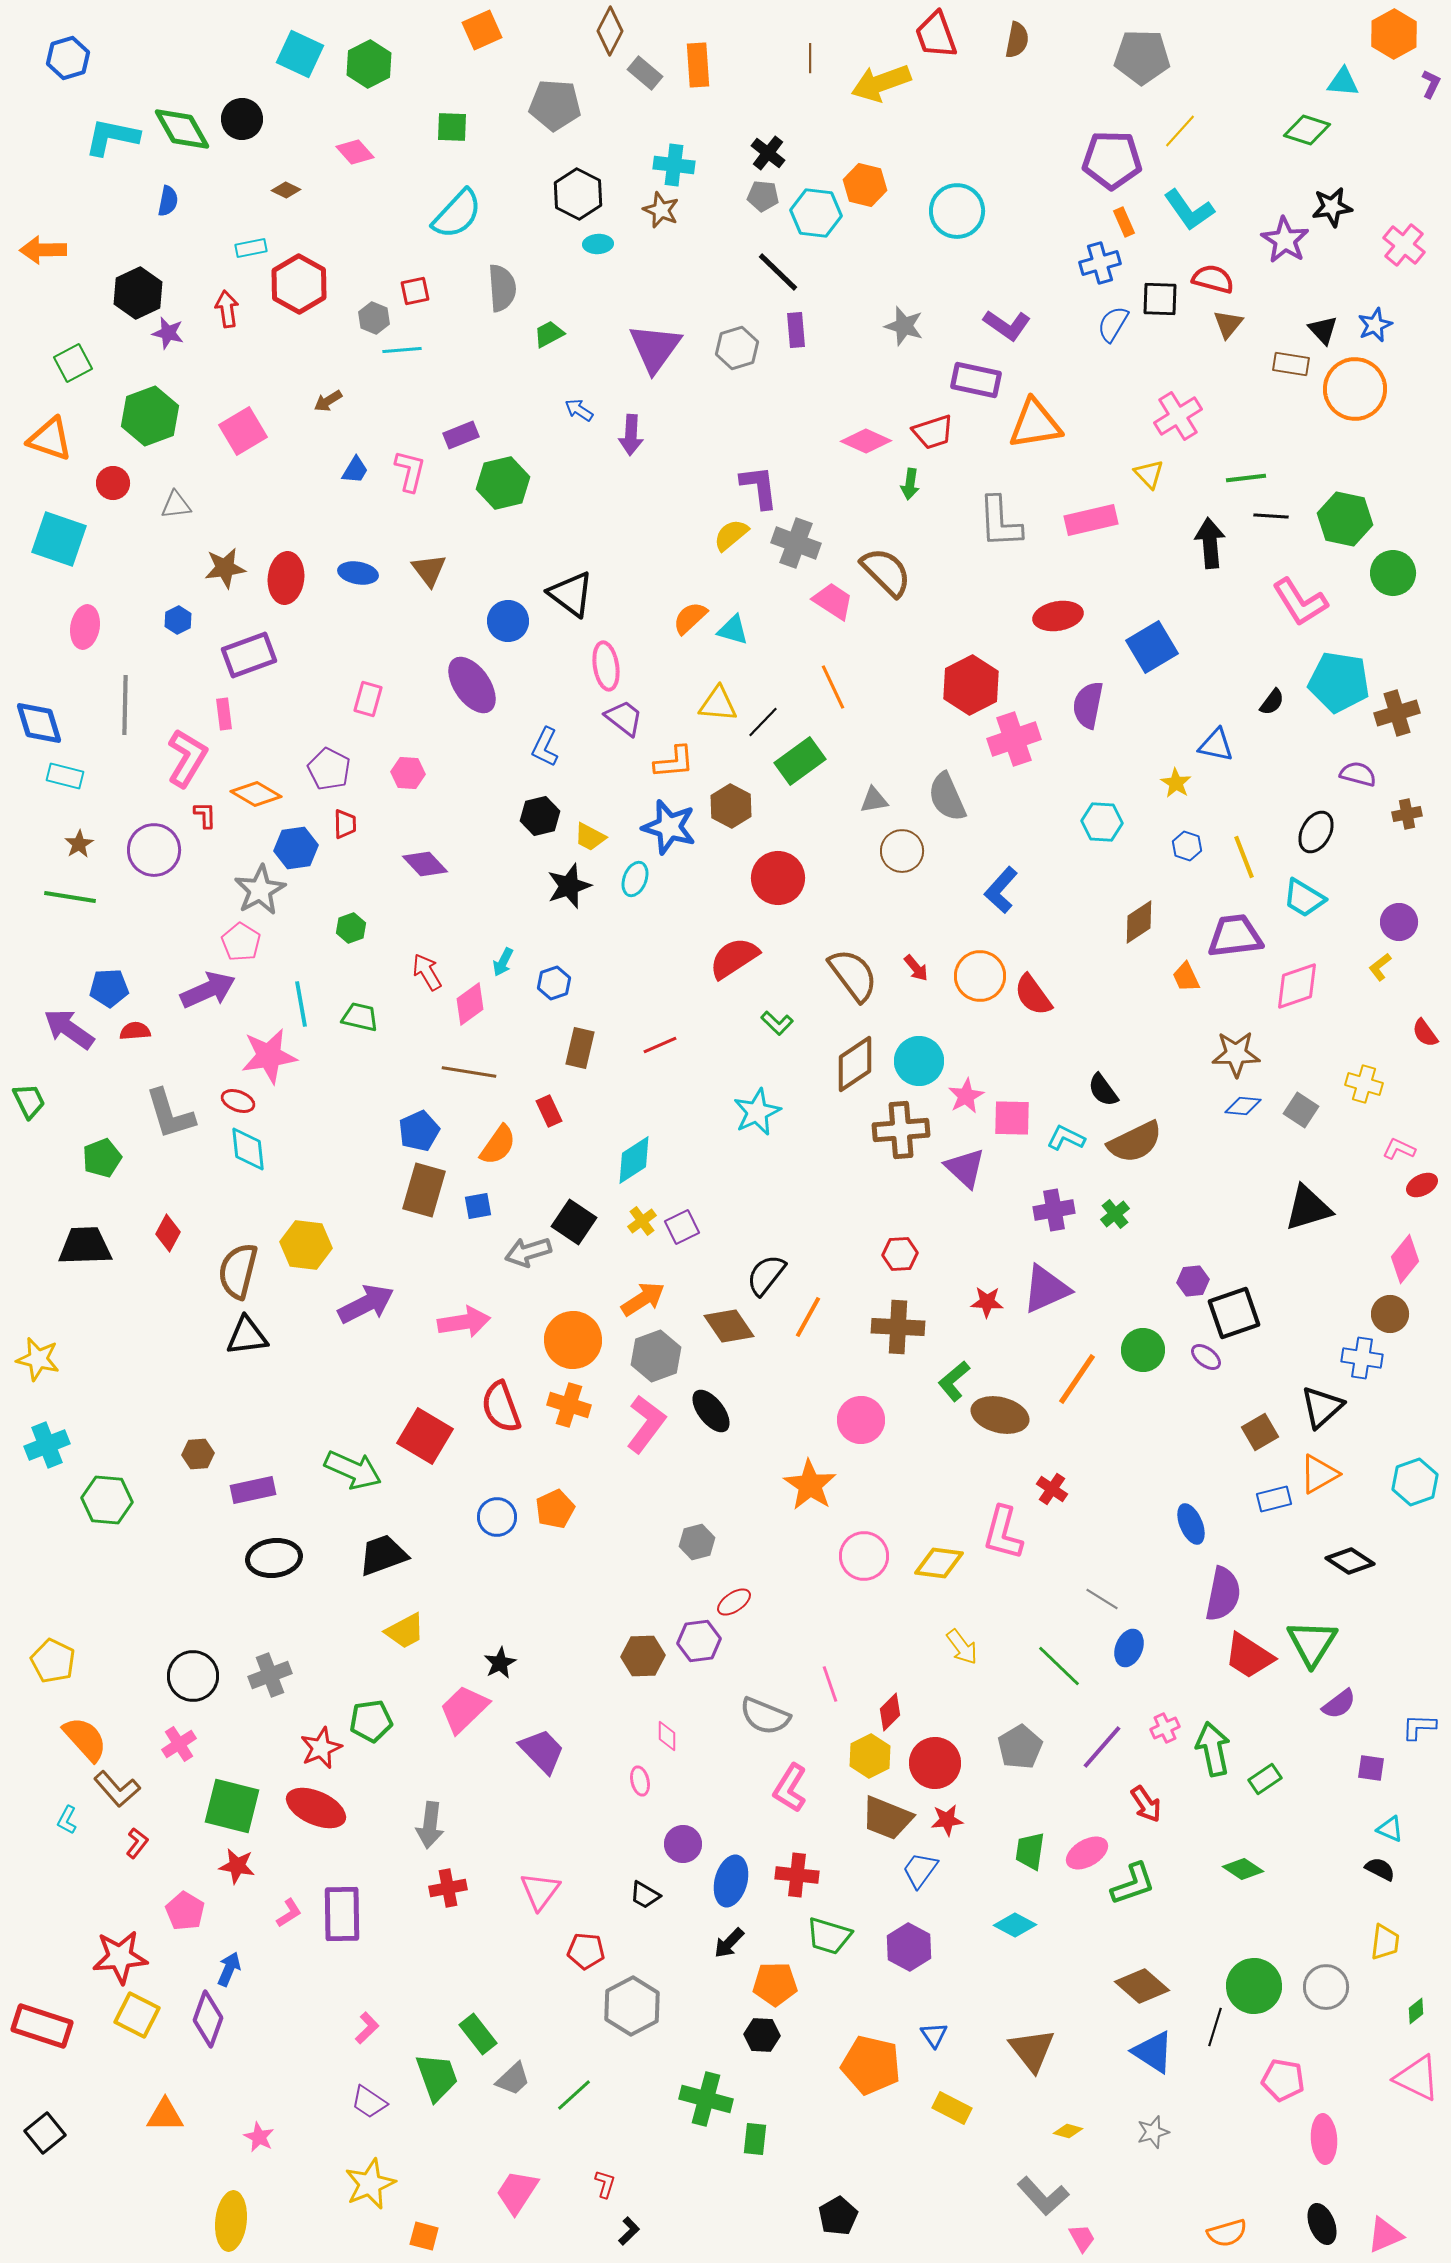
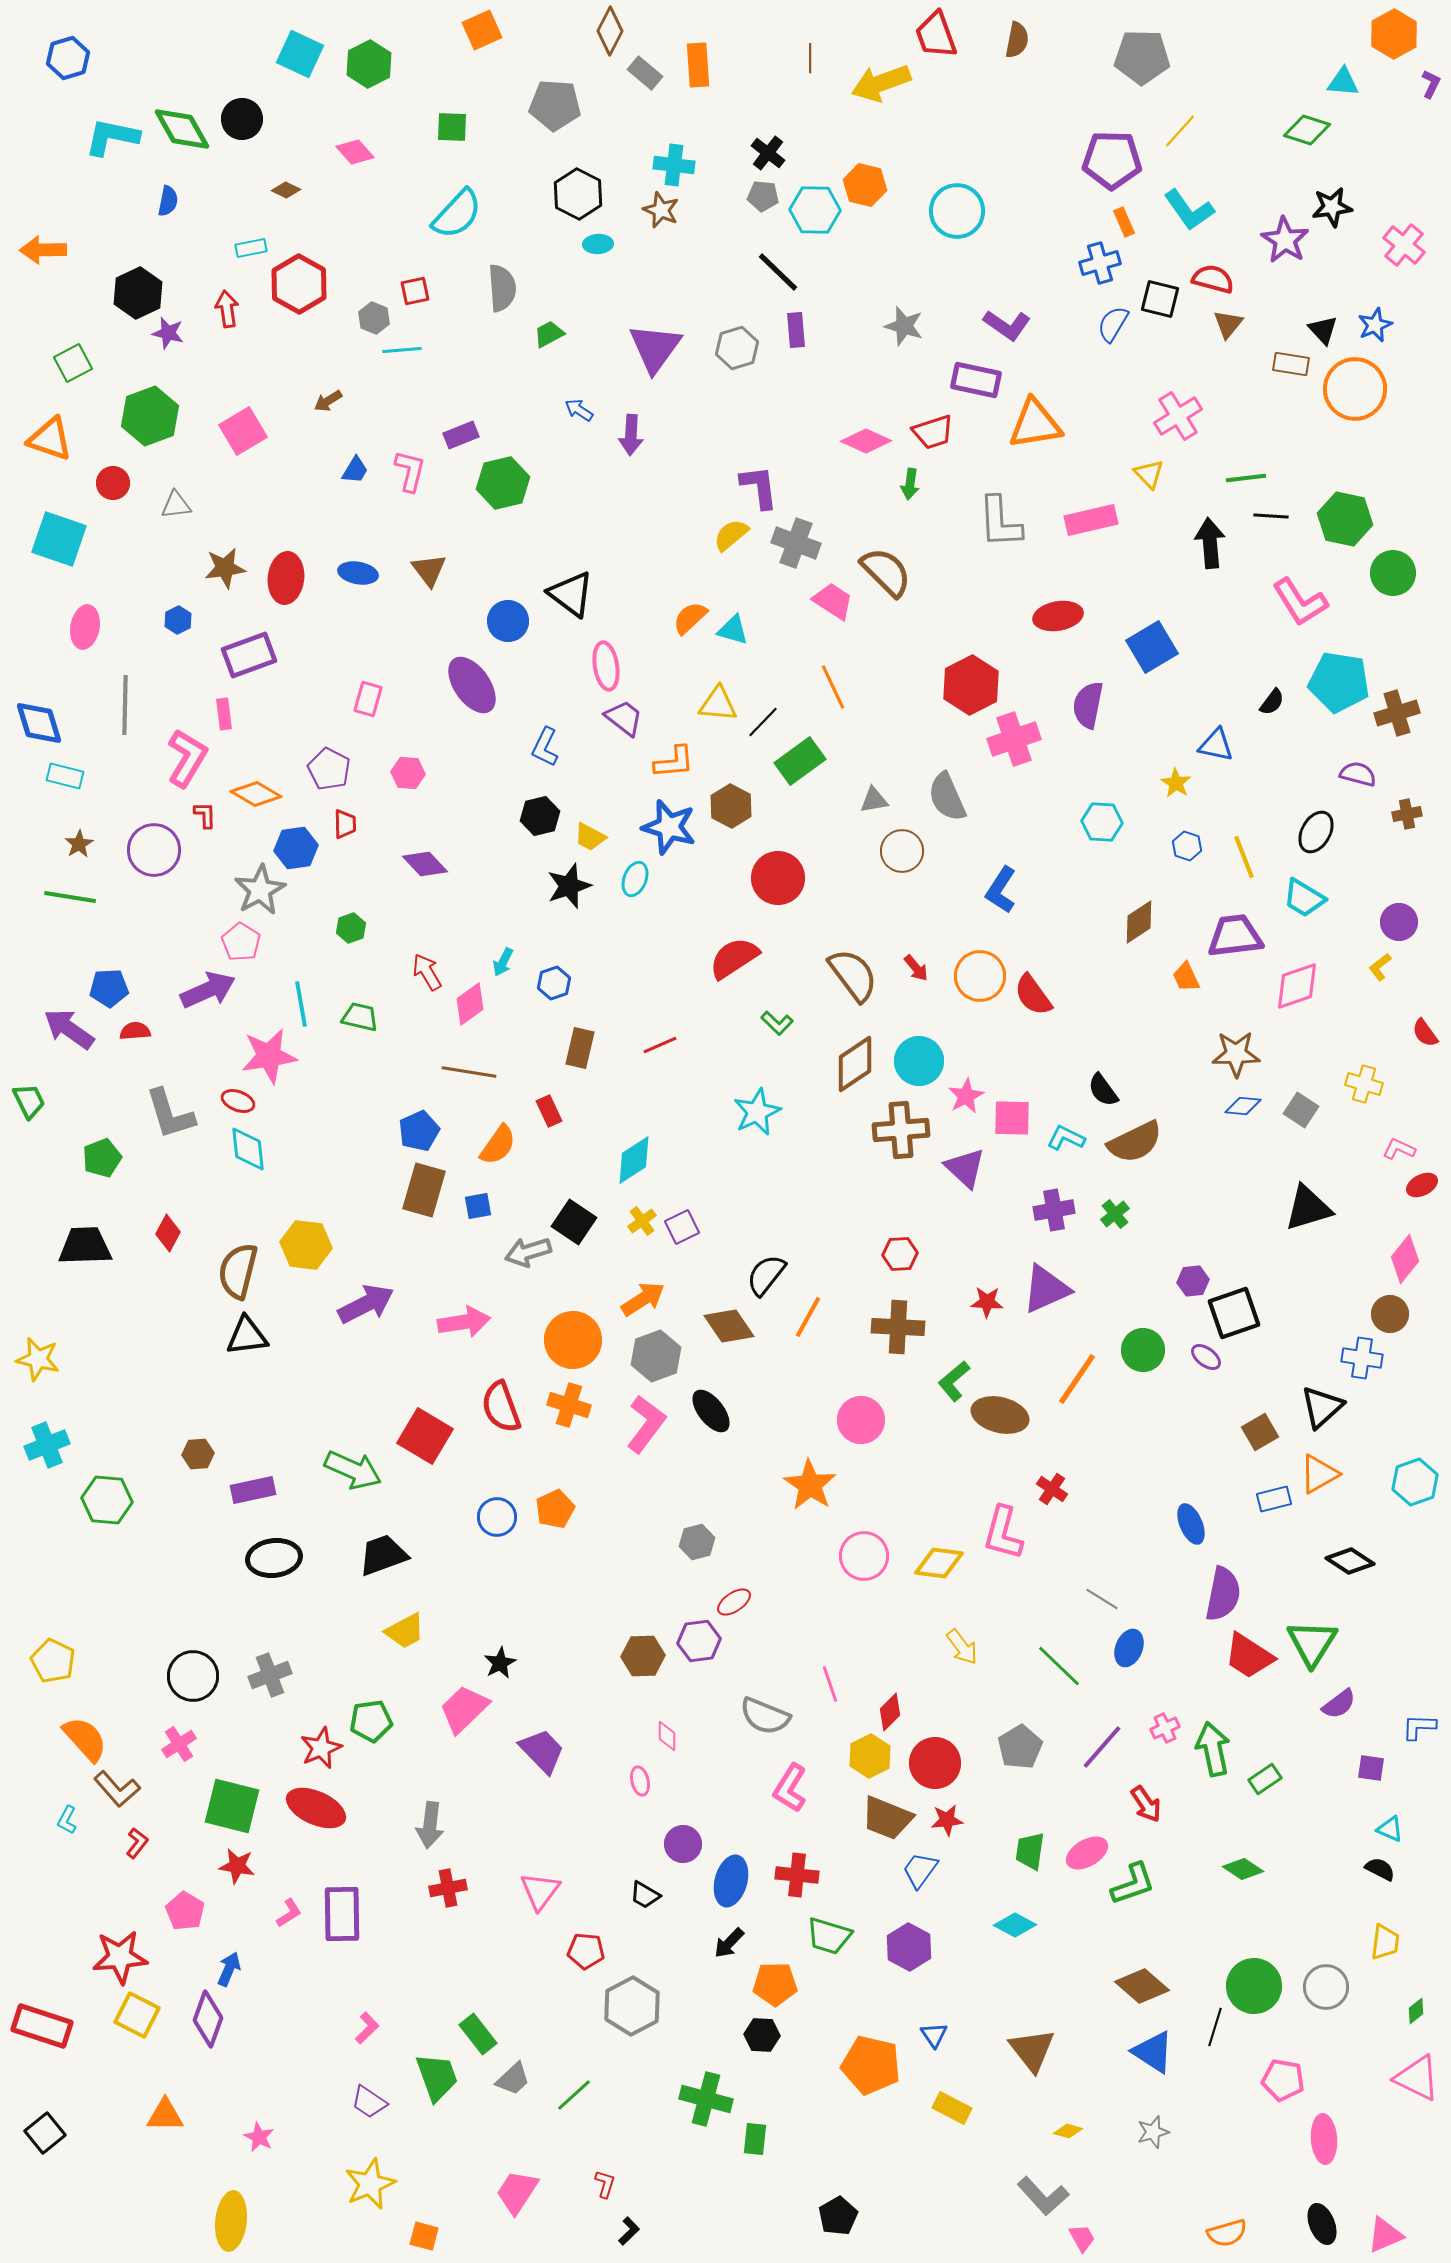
cyan hexagon at (816, 213): moved 1 px left, 3 px up; rotated 6 degrees counterclockwise
black square at (1160, 299): rotated 12 degrees clockwise
blue L-shape at (1001, 890): rotated 9 degrees counterclockwise
